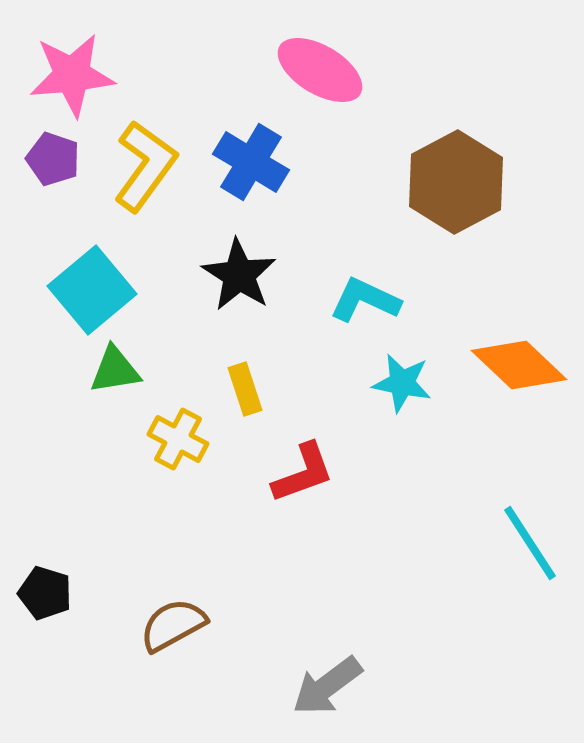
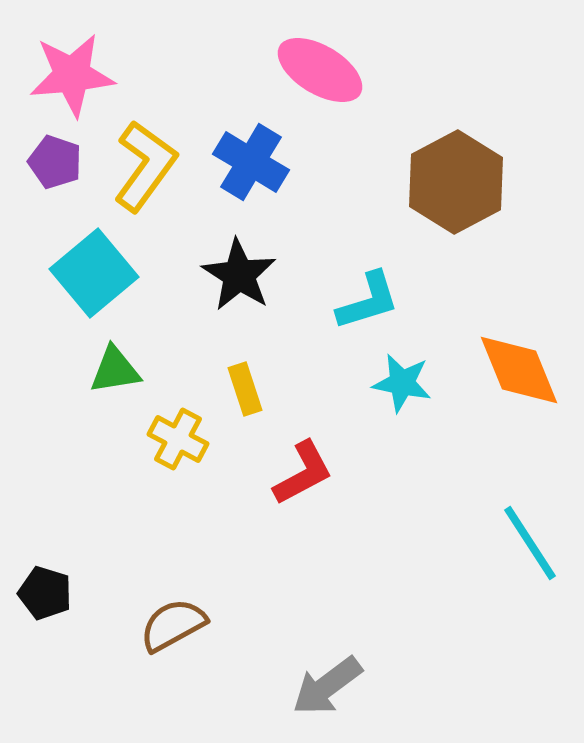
purple pentagon: moved 2 px right, 3 px down
cyan square: moved 2 px right, 17 px up
cyan L-shape: moved 3 px right, 1 px down; rotated 138 degrees clockwise
orange diamond: moved 5 px down; rotated 24 degrees clockwise
red L-shape: rotated 8 degrees counterclockwise
